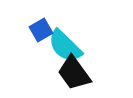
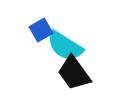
cyan semicircle: rotated 12 degrees counterclockwise
